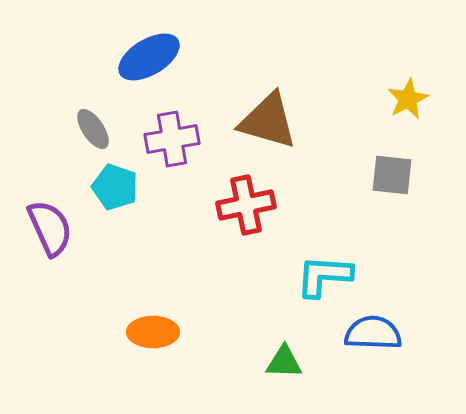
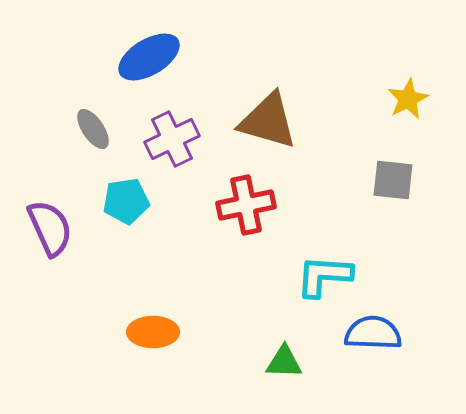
purple cross: rotated 16 degrees counterclockwise
gray square: moved 1 px right, 5 px down
cyan pentagon: moved 11 px right, 14 px down; rotated 27 degrees counterclockwise
